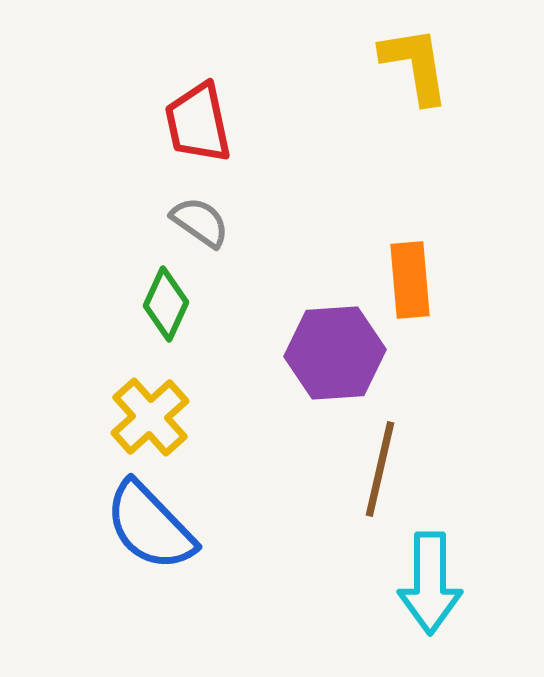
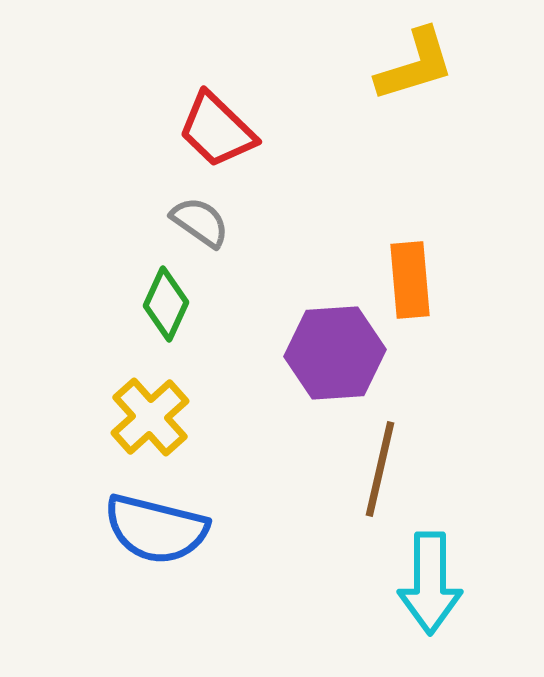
yellow L-shape: rotated 82 degrees clockwise
red trapezoid: moved 19 px right, 7 px down; rotated 34 degrees counterclockwise
blue semicircle: moved 6 px right, 3 px down; rotated 32 degrees counterclockwise
